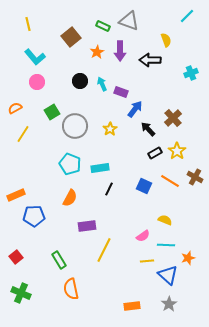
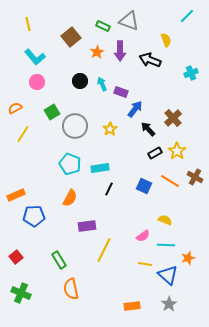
black arrow at (150, 60): rotated 20 degrees clockwise
yellow line at (147, 261): moved 2 px left, 3 px down; rotated 16 degrees clockwise
